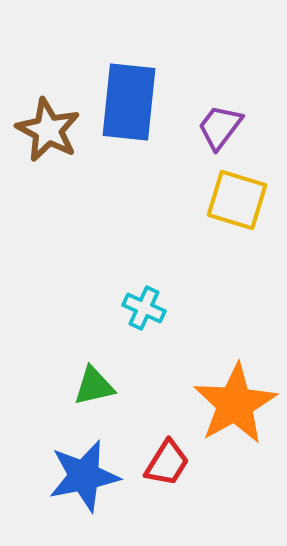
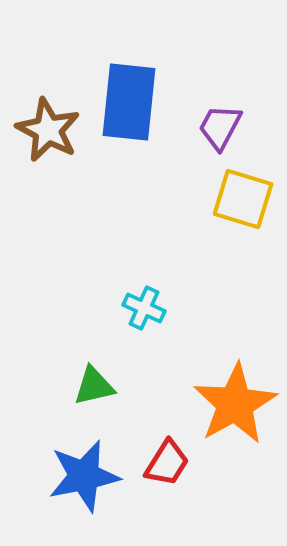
purple trapezoid: rotated 9 degrees counterclockwise
yellow square: moved 6 px right, 1 px up
